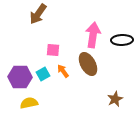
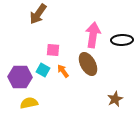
cyan square: moved 4 px up; rotated 32 degrees counterclockwise
